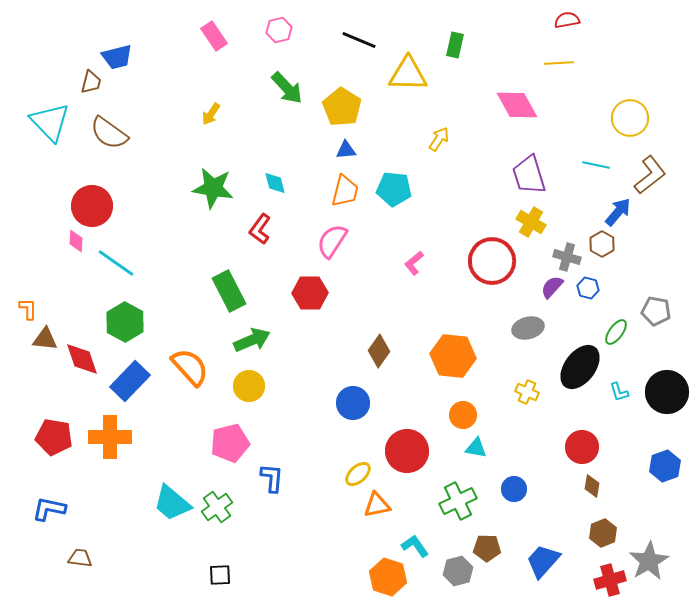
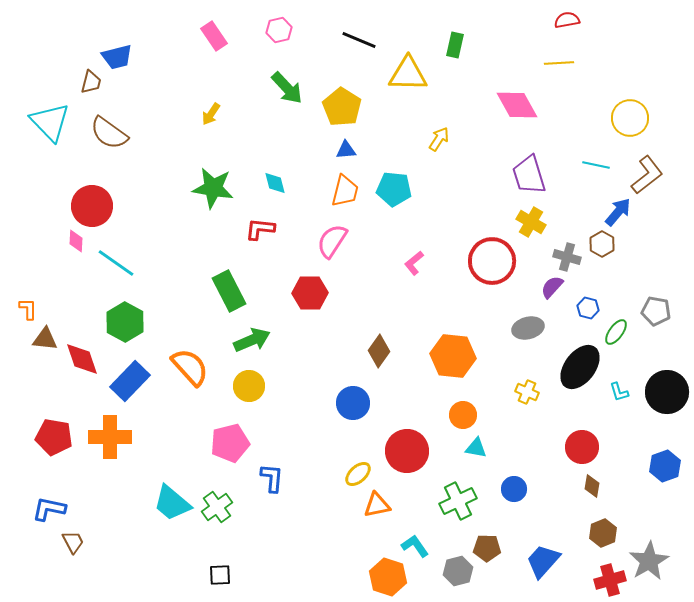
brown L-shape at (650, 175): moved 3 px left
red L-shape at (260, 229): rotated 60 degrees clockwise
blue hexagon at (588, 288): moved 20 px down
brown trapezoid at (80, 558): moved 7 px left, 16 px up; rotated 55 degrees clockwise
